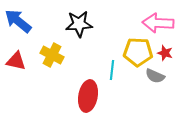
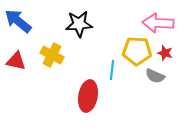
yellow pentagon: moved 1 px left, 1 px up
